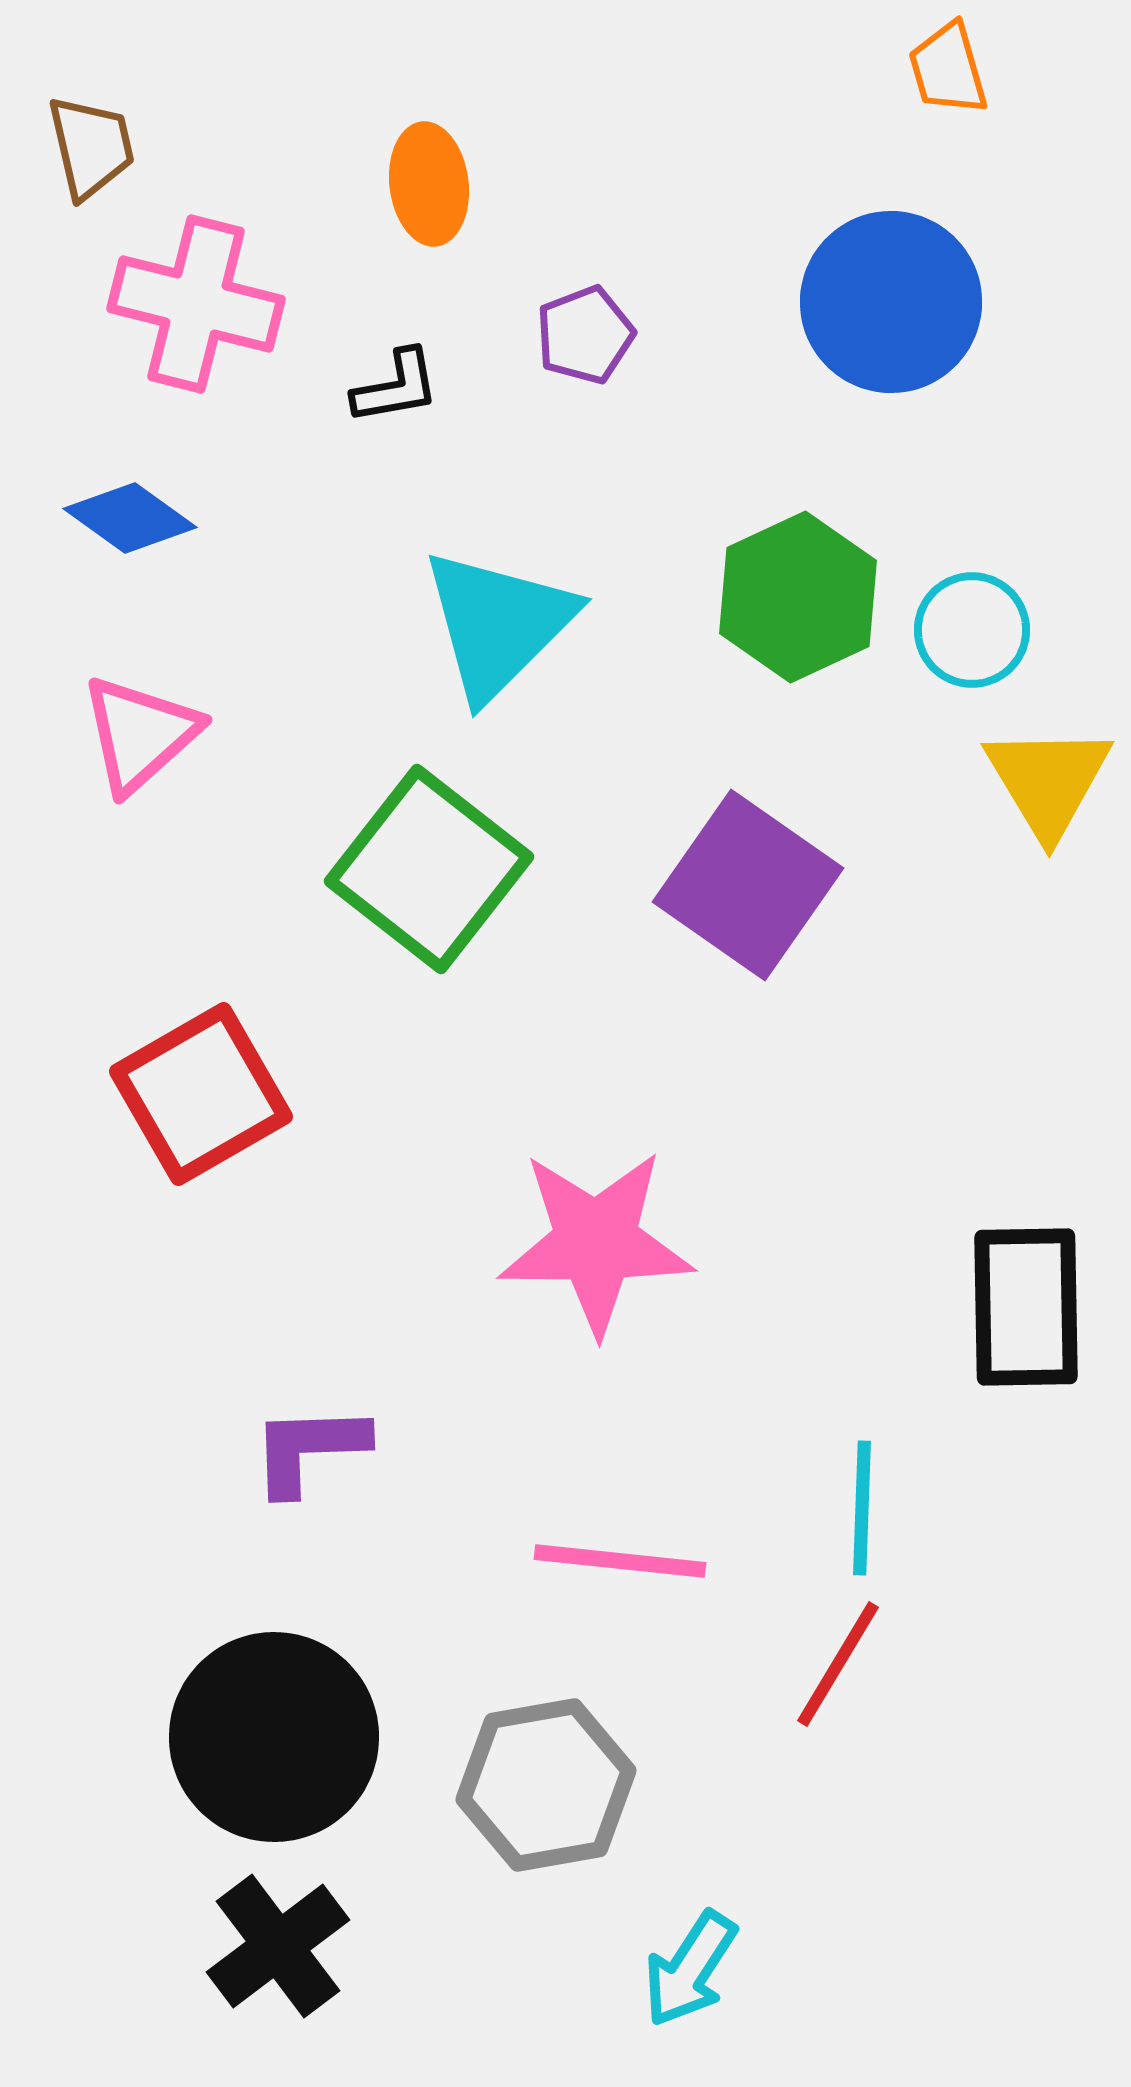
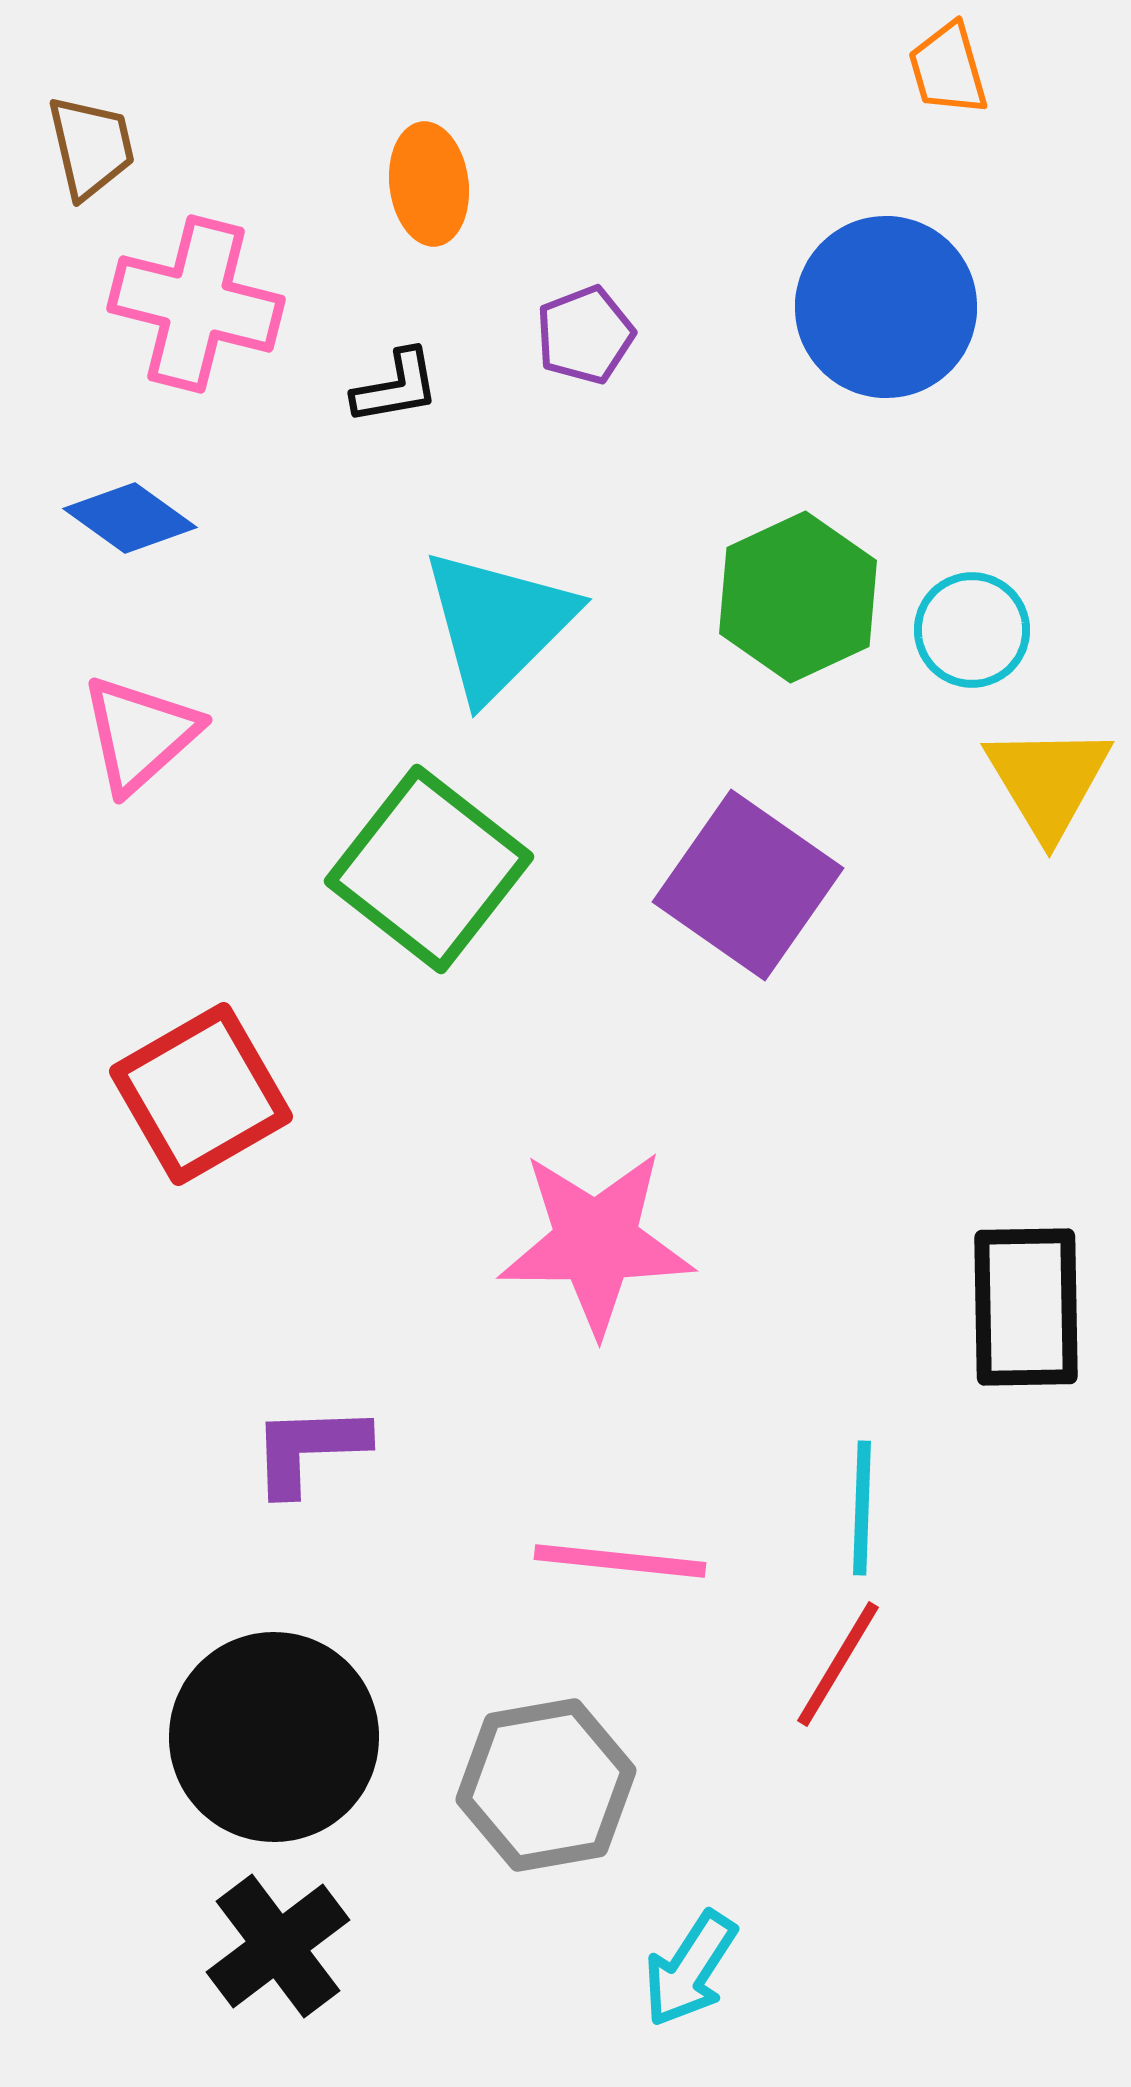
blue circle: moved 5 px left, 5 px down
